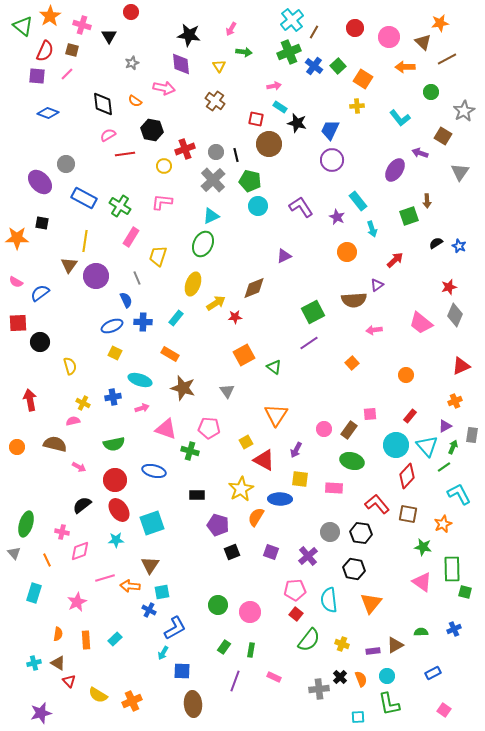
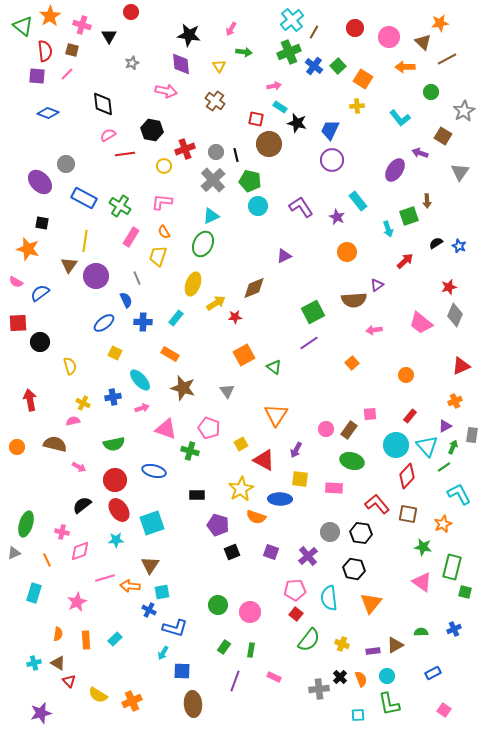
red semicircle at (45, 51): rotated 30 degrees counterclockwise
pink arrow at (164, 88): moved 2 px right, 3 px down
orange semicircle at (135, 101): moved 29 px right, 131 px down; rotated 24 degrees clockwise
cyan arrow at (372, 229): moved 16 px right
orange star at (17, 238): moved 11 px right, 11 px down; rotated 15 degrees clockwise
red arrow at (395, 260): moved 10 px right, 1 px down
blue ellipse at (112, 326): moved 8 px left, 3 px up; rotated 15 degrees counterclockwise
cyan ellipse at (140, 380): rotated 30 degrees clockwise
pink pentagon at (209, 428): rotated 15 degrees clockwise
pink circle at (324, 429): moved 2 px right
yellow square at (246, 442): moved 5 px left, 2 px down
orange semicircle at (256, 517): rotated 102 degrees counterclockwise
gray triangle at (14, 553): rotated 48 degrees clockwise
green rectangle at (452, 569): moved 2 px up; rotated 15 degrees clockwise
cyan semicircle at (329, 600): moved 2 px up
blue L-shape at (175, 628): rotated 45 degrees clockwise
cyan square at (358, 717): moved 2 px up
